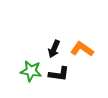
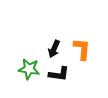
orange L-shape: rotated 60 degrees clockwise
green star: moved 2 px left, 2 px up
